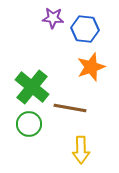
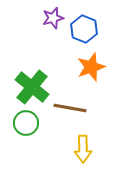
purple star: rotated 20 degrees counterclockwise
blue hexagon: moved 1 px left; rotated 16 degrees clockwise
green circle: moved 3 px left, 1 px up
yellow arrow: moved 2 px right, 1 px up
